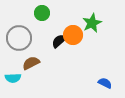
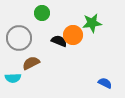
green star: rotated 18 degrees clockwise
black semicircle: rotated 63 degrees clockwise
